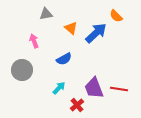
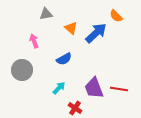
red cross: moved 2 px left, 3 px down; rotated 16 degrees counterclockwise
